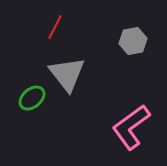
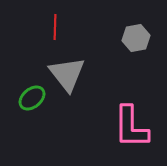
red line: rotated 25 degrees counterclockwise
gray hexagon: moved 3 px right, 3 px up
pink L-shape: rotated 54 degrees counterclockwise
